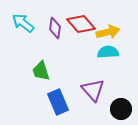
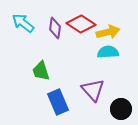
red diamond: rotated 16 degrees counterclockwise
